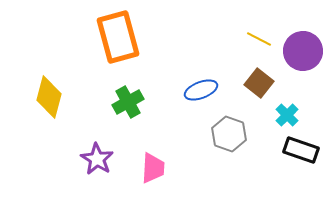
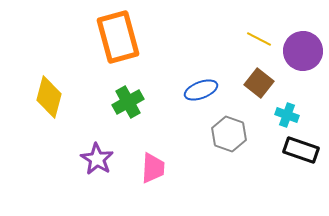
cyan cross: rotated 25 degrees counterclockwise
